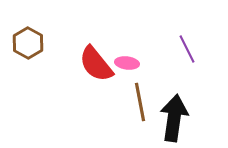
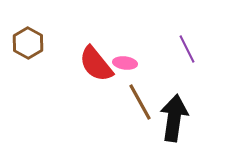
pink ellipse: moved 2 px left
brown line: rotated 18 degrees counterclockwise
